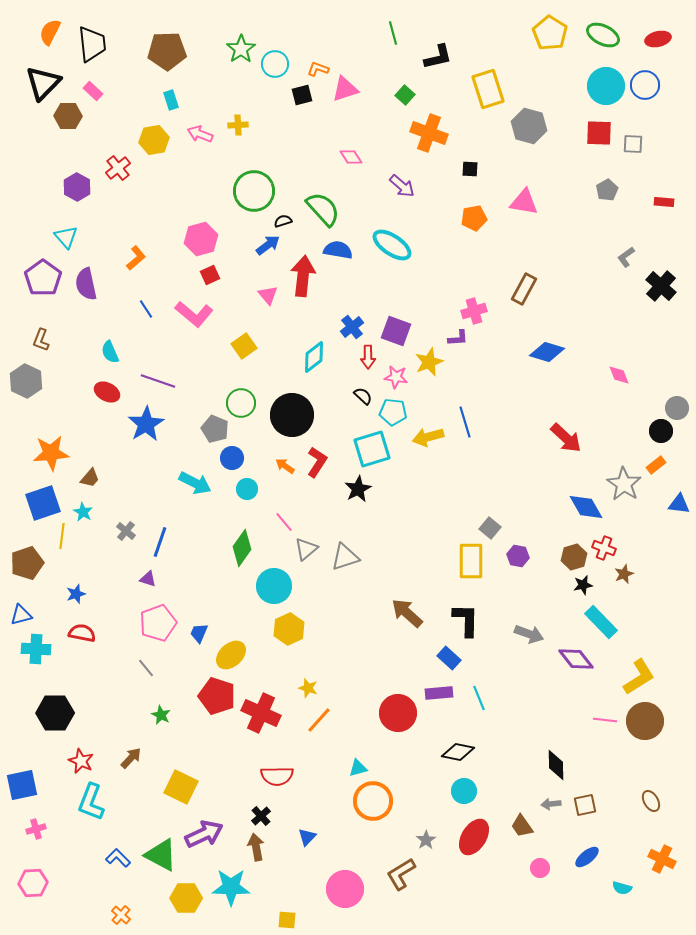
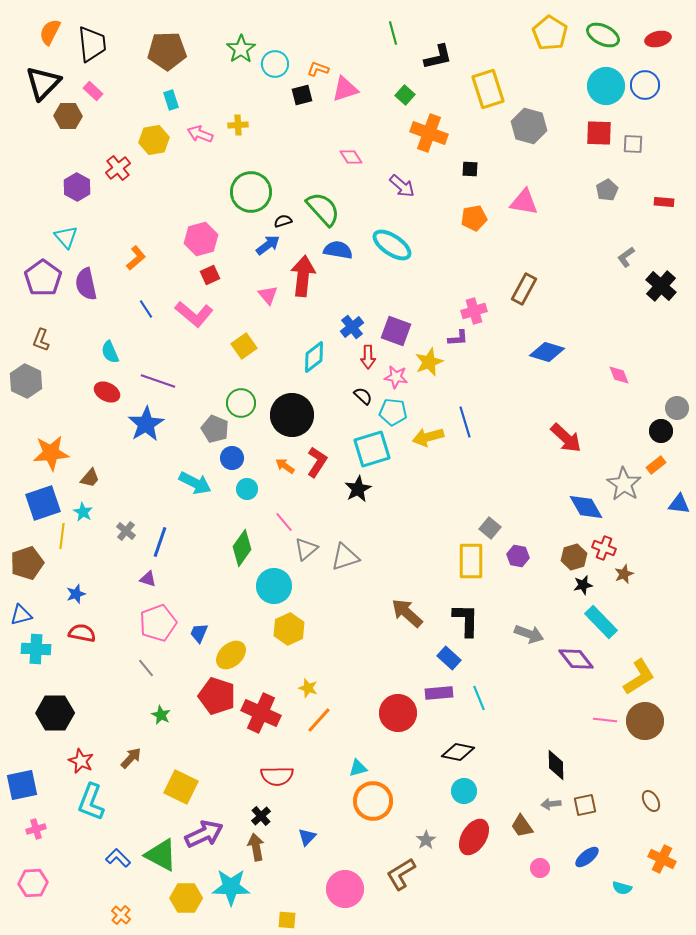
green circle at (254, 191): moved 3 px left, 1 px down
